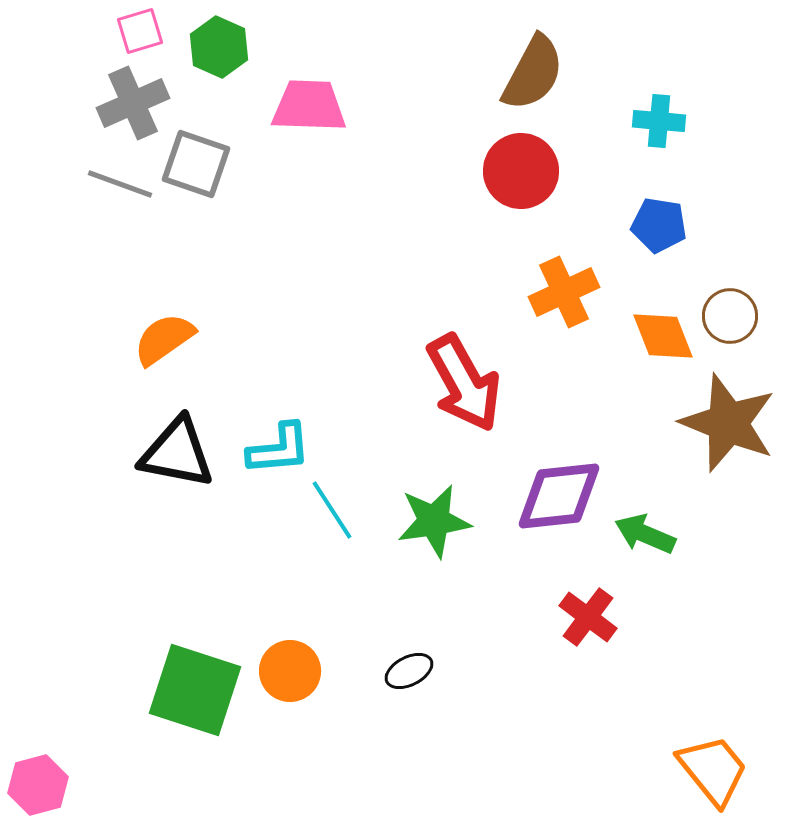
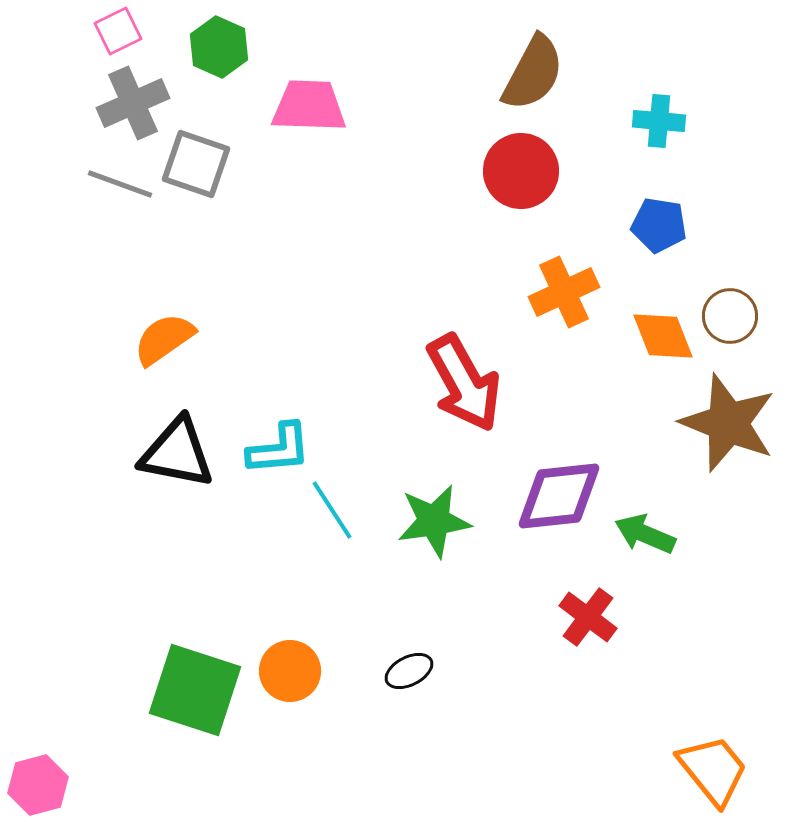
pink square: moved 22 px left; rotated 9 degrees counterclockwise
